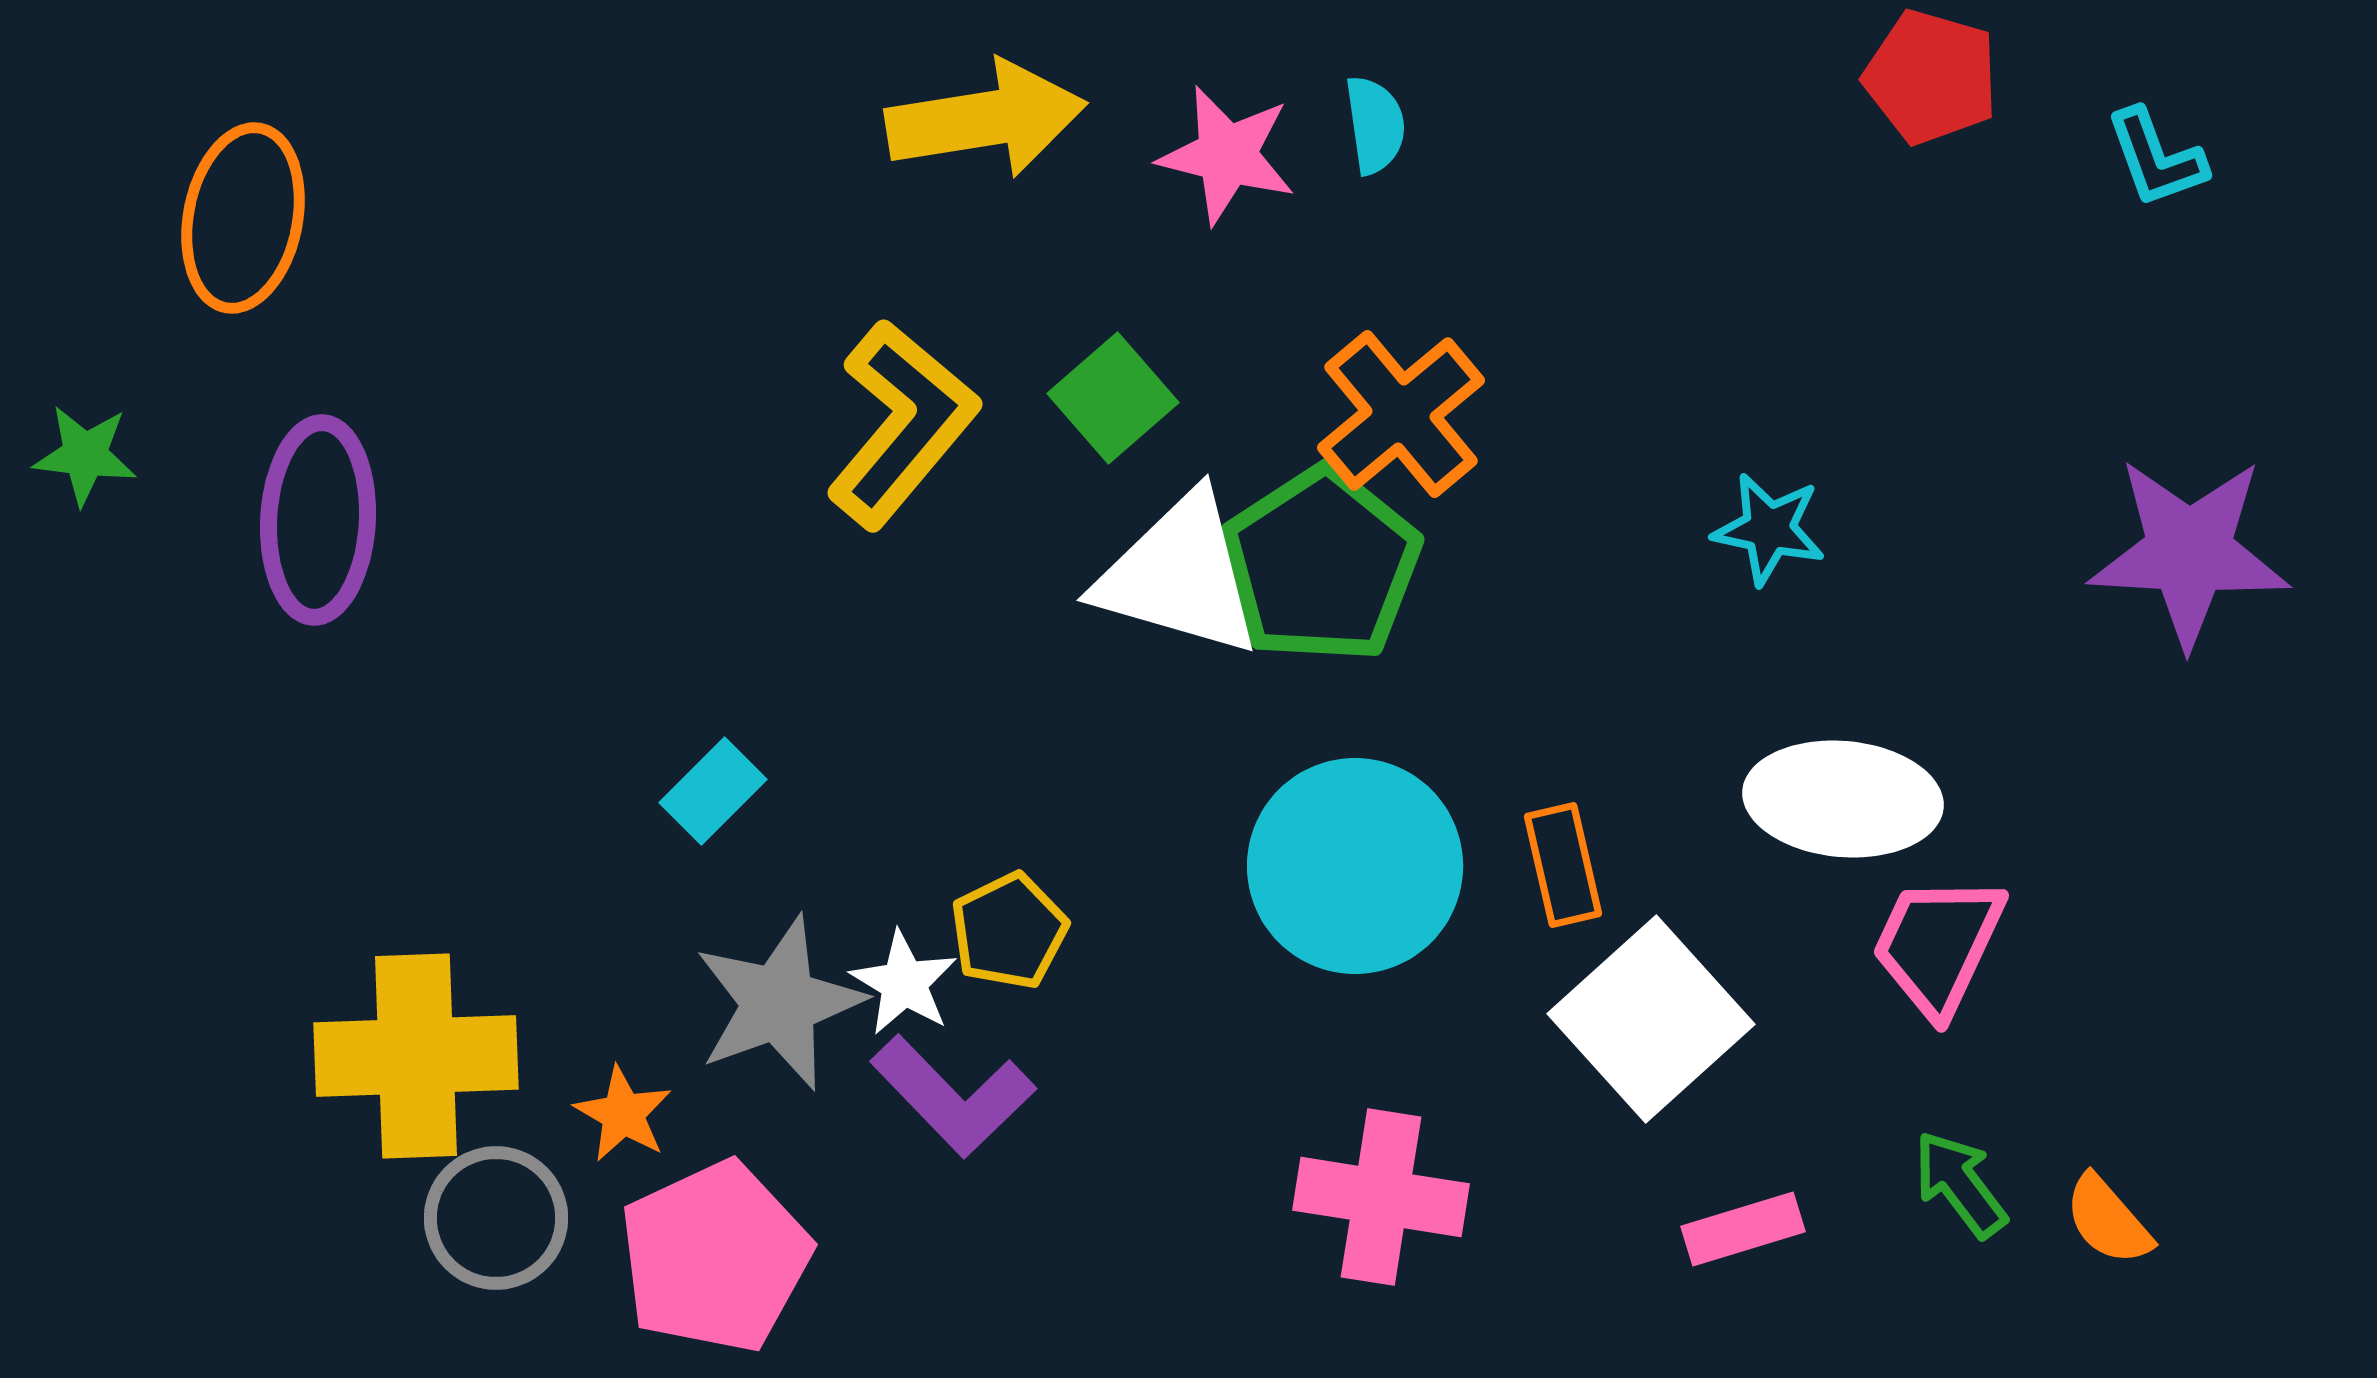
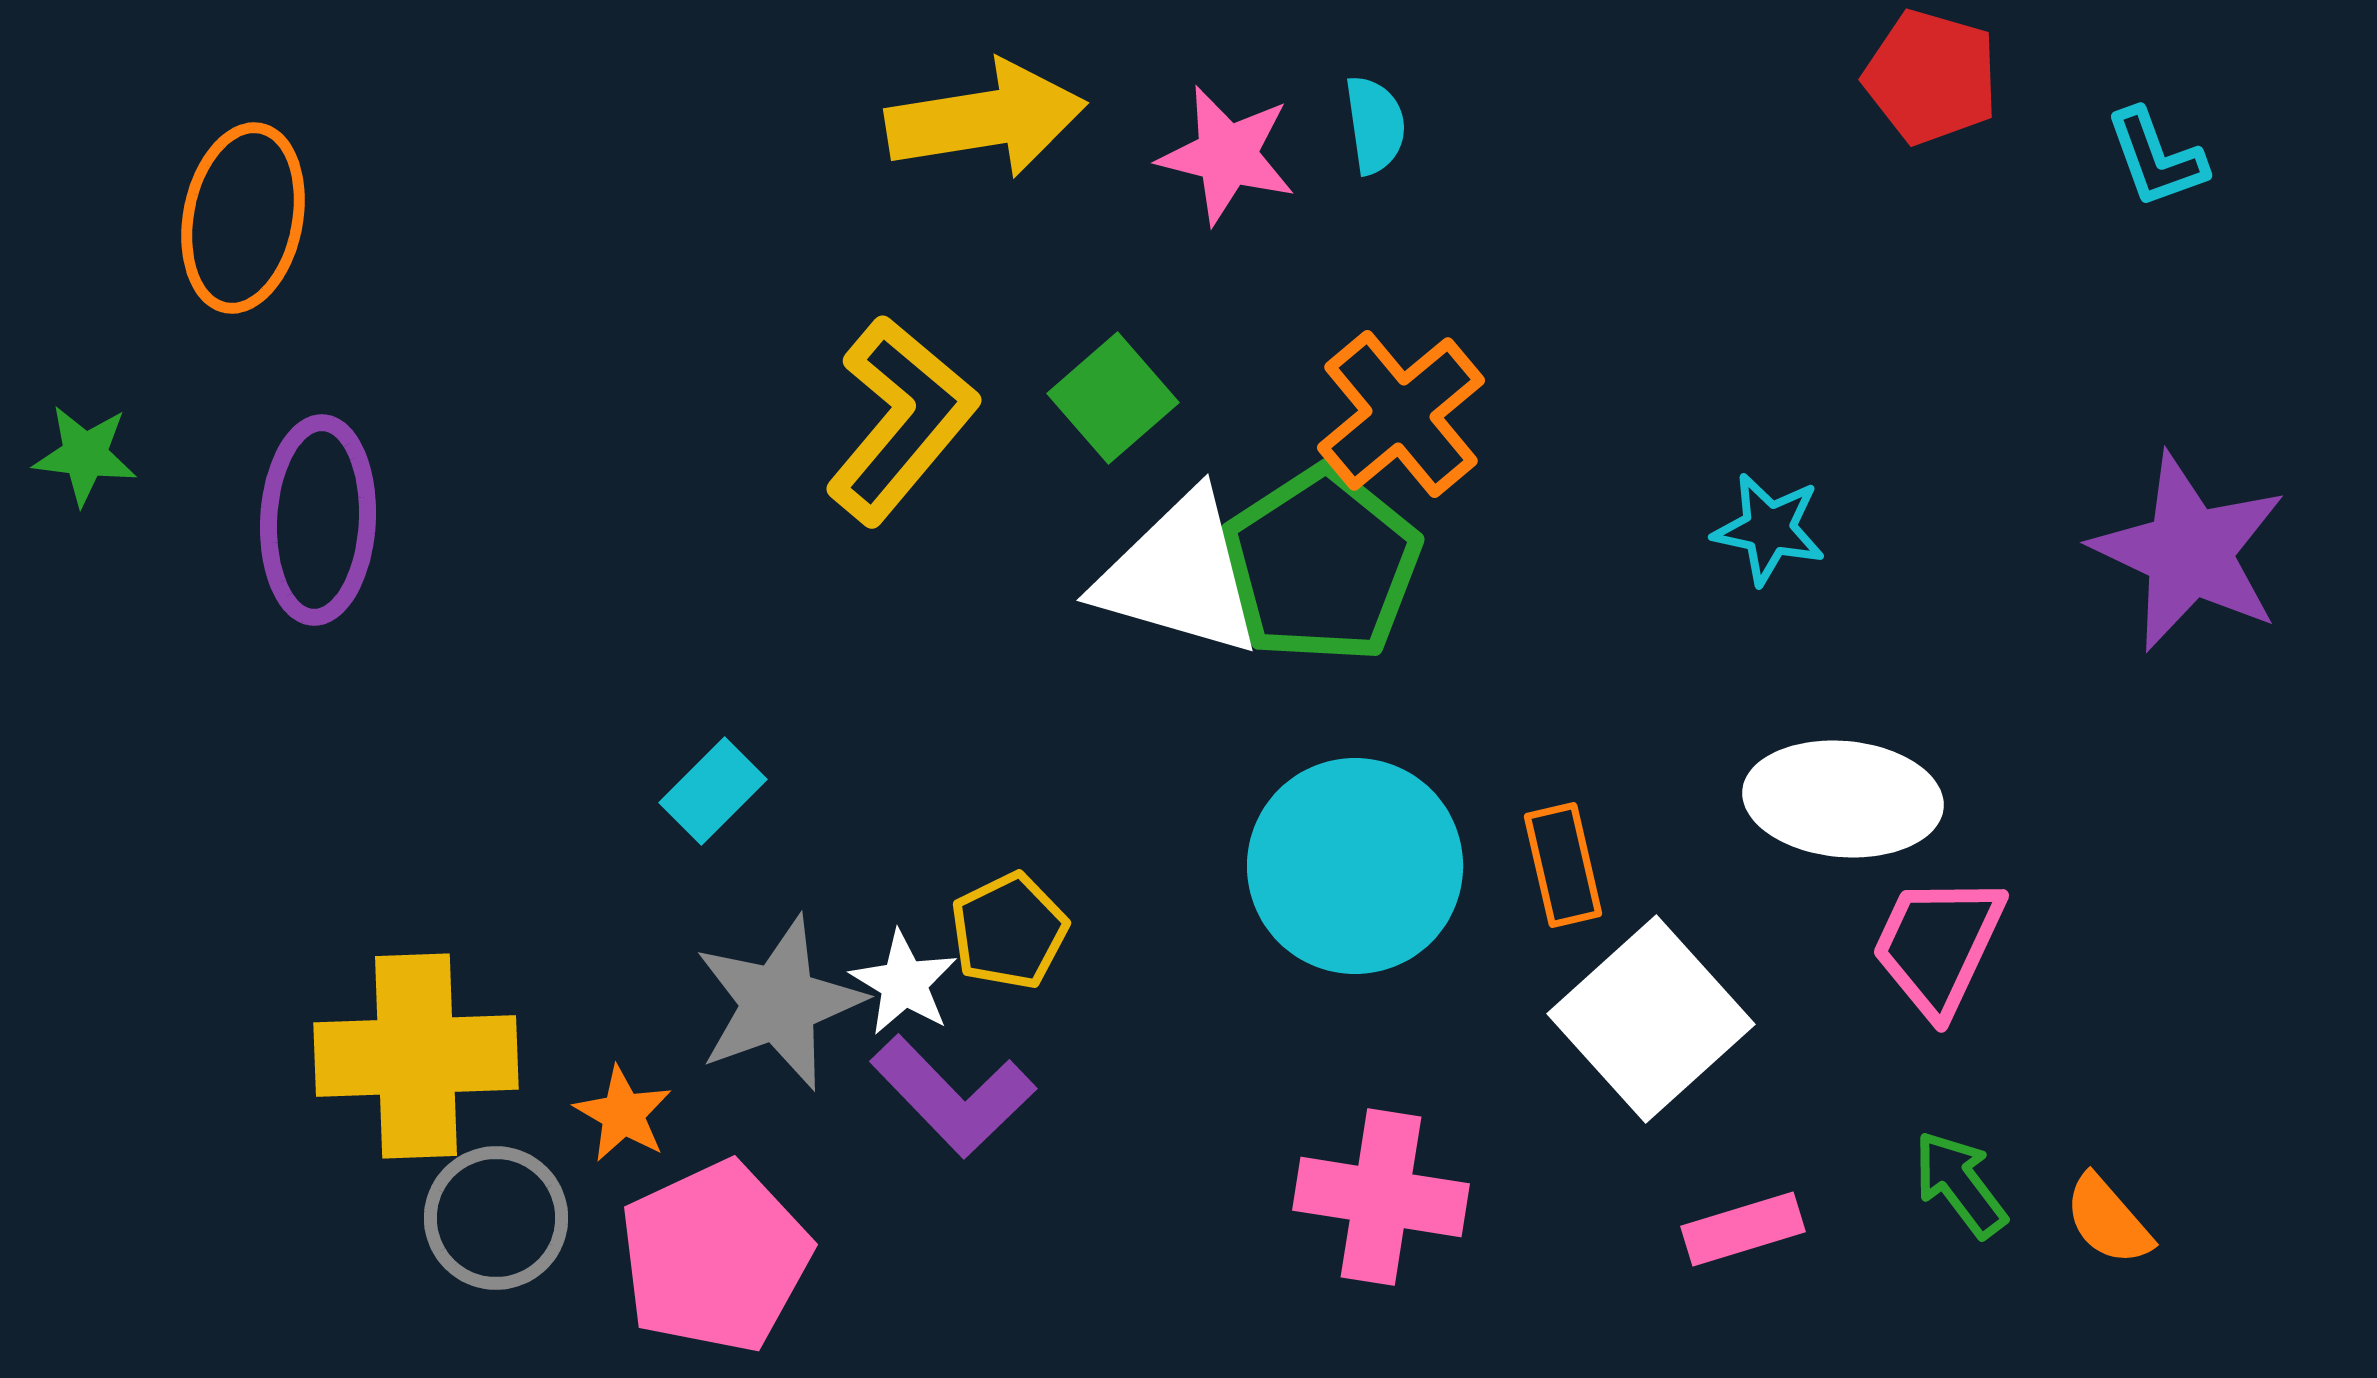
yellow L-shape: moved 1 px left, 4 px up
purple star: rotated 22 degrees clockwise
